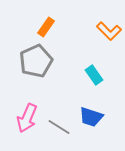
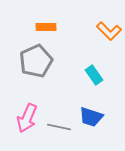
orange rectangle: rotated 54 degrees clockwise
gray line: rotated 20 degrees counterclockwise
